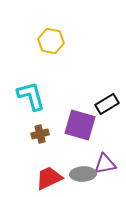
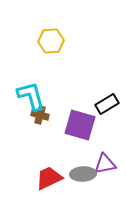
yellow hexagon: rotated 15 degrees counterclockwise
brown cross: moved 19 px up; rotated 30 degrees clockwise
